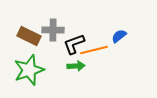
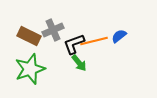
gray cross: rotated 25 degrees counterclockwise
orange line: moved 9 px up
green arrow: moved 3 px right, 3 px up; rotated 54 degrees clockwise
green star: moved 1 px right, 1 px up
